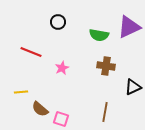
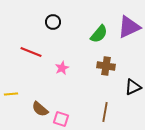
black circle: moved 5 px left
green semicircle: moved 1 px up; rotated 60 degrees counterclockwise
yellow line: moved 10 px left, 2 px down
